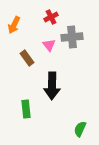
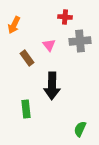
red cross: moved 14 px right; rotated 32 degrees clockwise
gray cross: moved 8 px right, 4 px down
